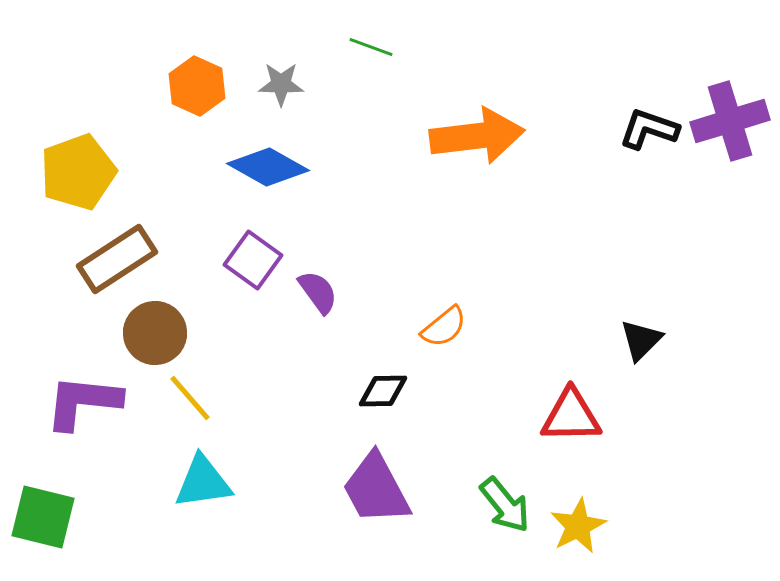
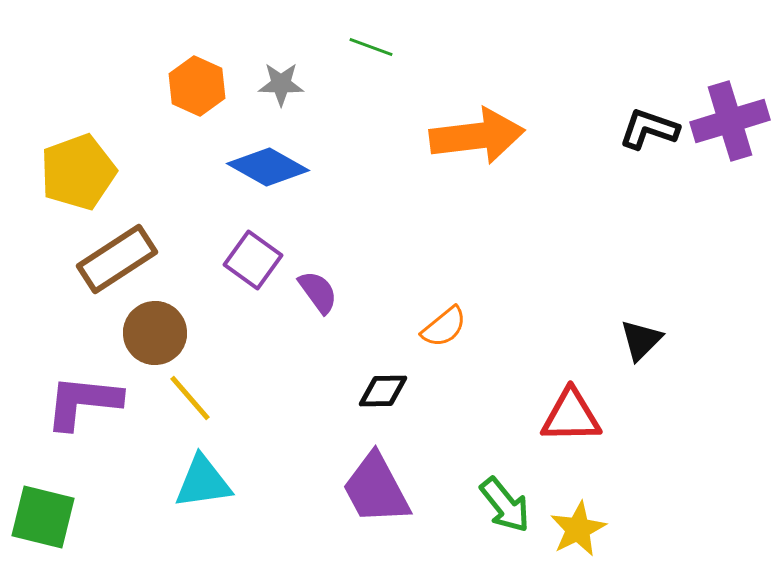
yellow star: moved 3 px down
